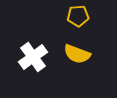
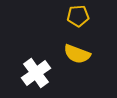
white cross: moved 3 px right, 16 px down
